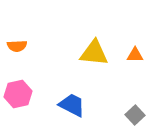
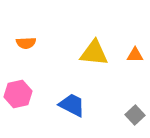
orange semicircle: moved 9 px right, 3 px up
